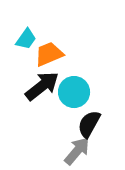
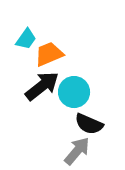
black semicircle: rotated 96 degrees counterclockwise
